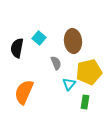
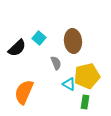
black semicircle: rotated 144 degrees counterclockwise
yellow pentagon: moved 2 px left, 4 px down
cyan triangle: rotated 40 degrees counterclockwise
